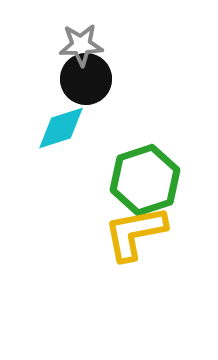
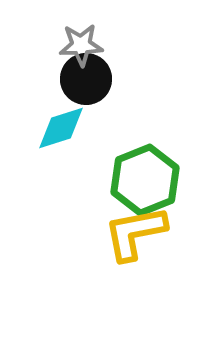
green hexagon: rotated 4 degrees counterclockwise
